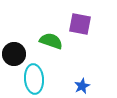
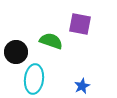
black circle: moved 2 px right, 2 px up
cyan ellipse: rotated 12 degrees clockwise
